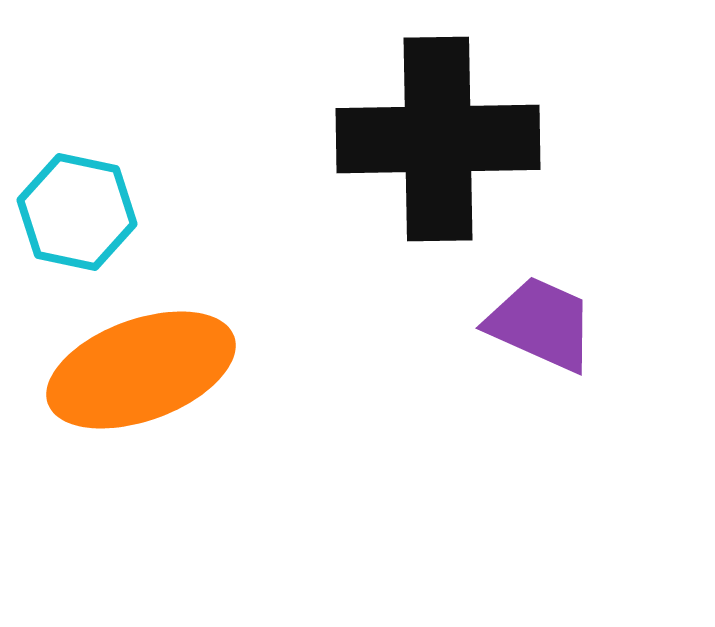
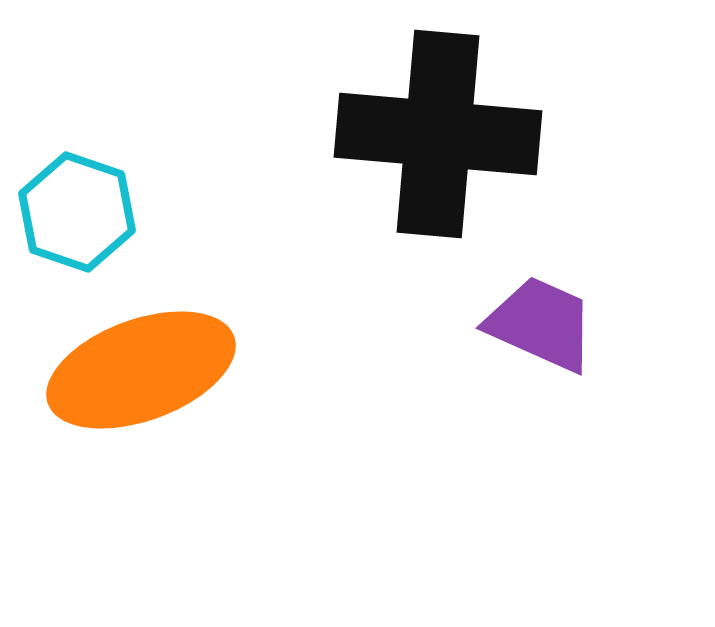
black cross: moved 5 px up; rotated 6 degrees clockwise
cyan hexagon: rotated 7 degrees clockwise
